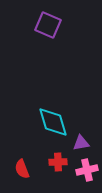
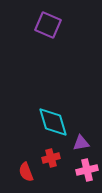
red cross: moved 7 px left, 4 px up; rotated 12 degrees counterclockwise
red semicircle: moved 4 px right, 3 px down
